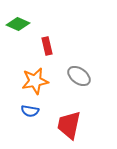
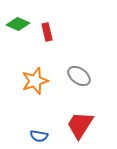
red rectangle: moved 14 px up
orange star: rotated 8 degrees counterclockwise
blue semicircle: moved 9 px right, 25 px down
red trapezoid: moved 11 px right; rotated 20 degrees clockwise
